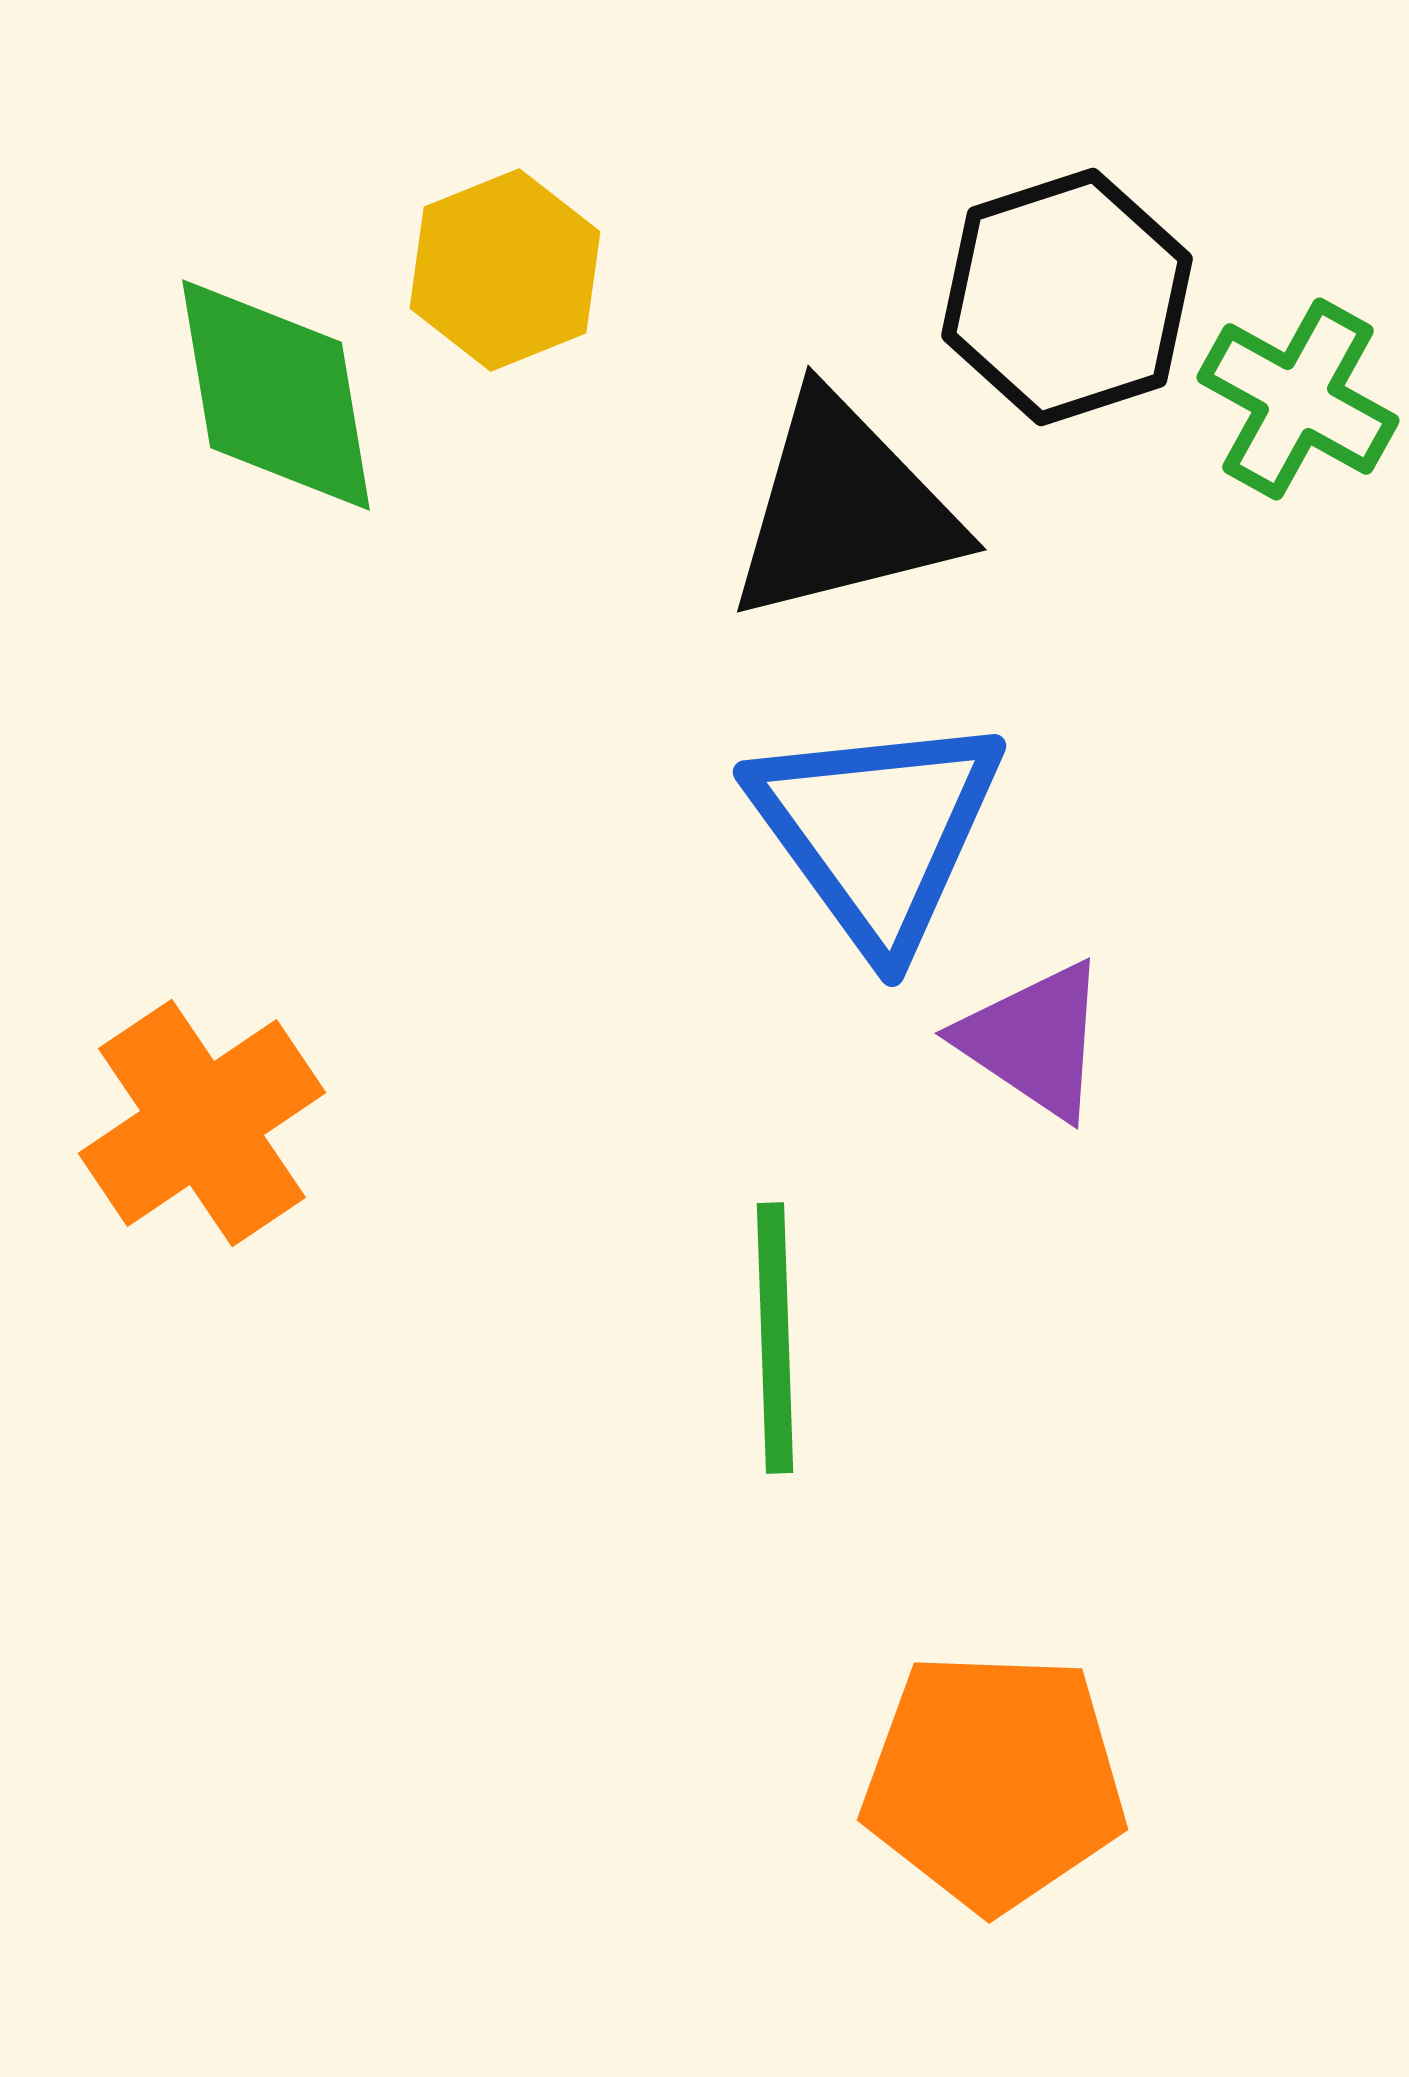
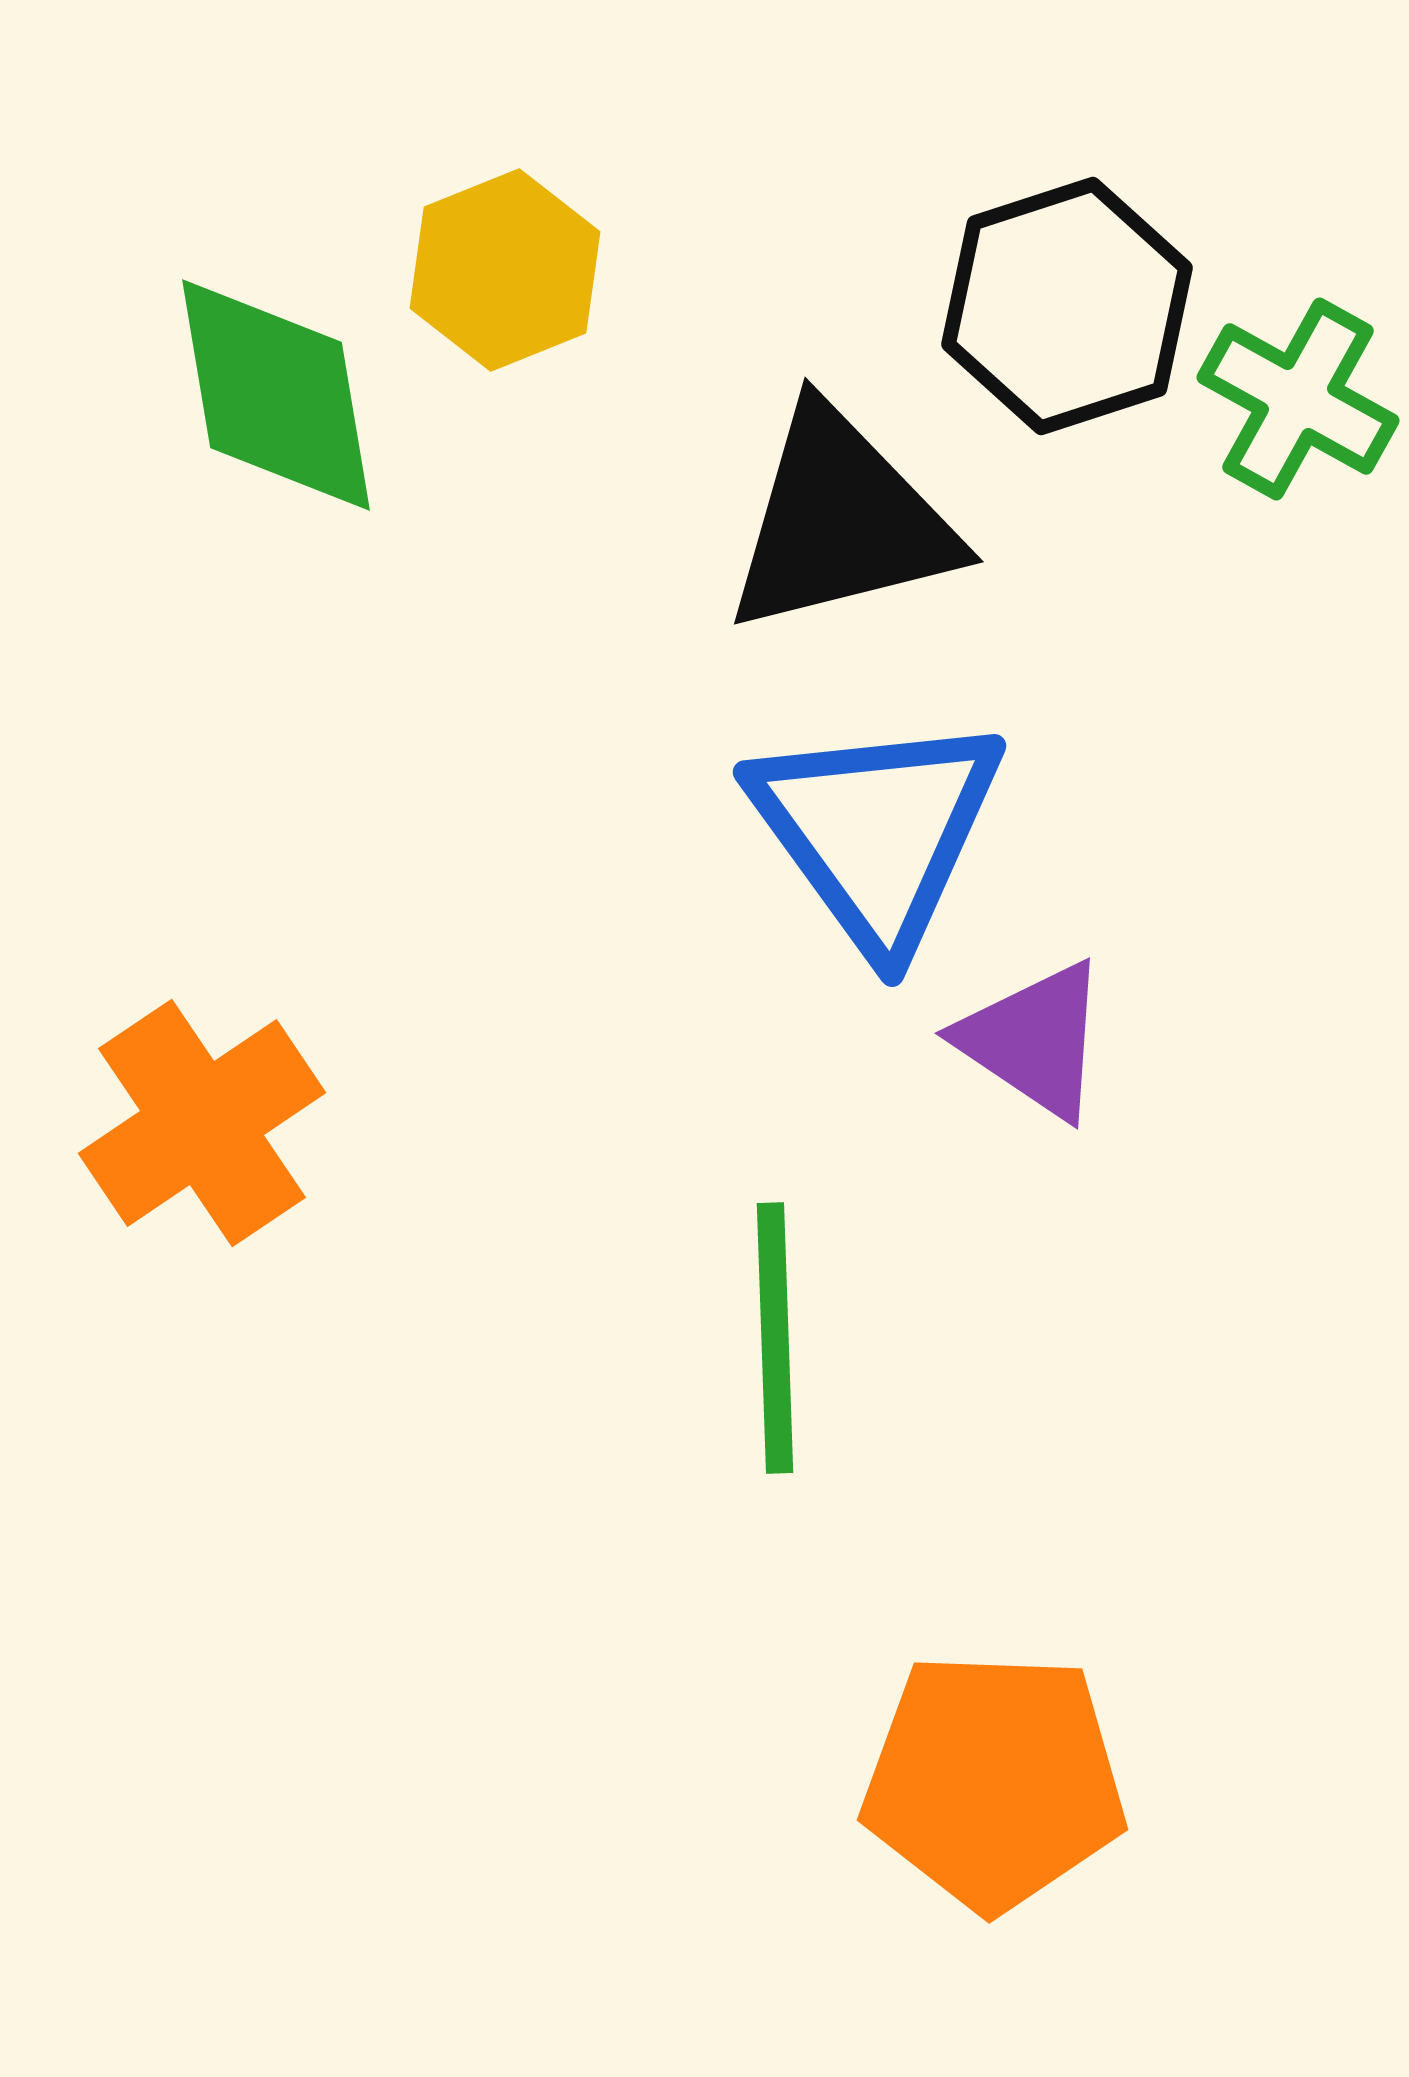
black hexagon: moved 9 px down
black triangle: moved 3 px left, 12 px down
